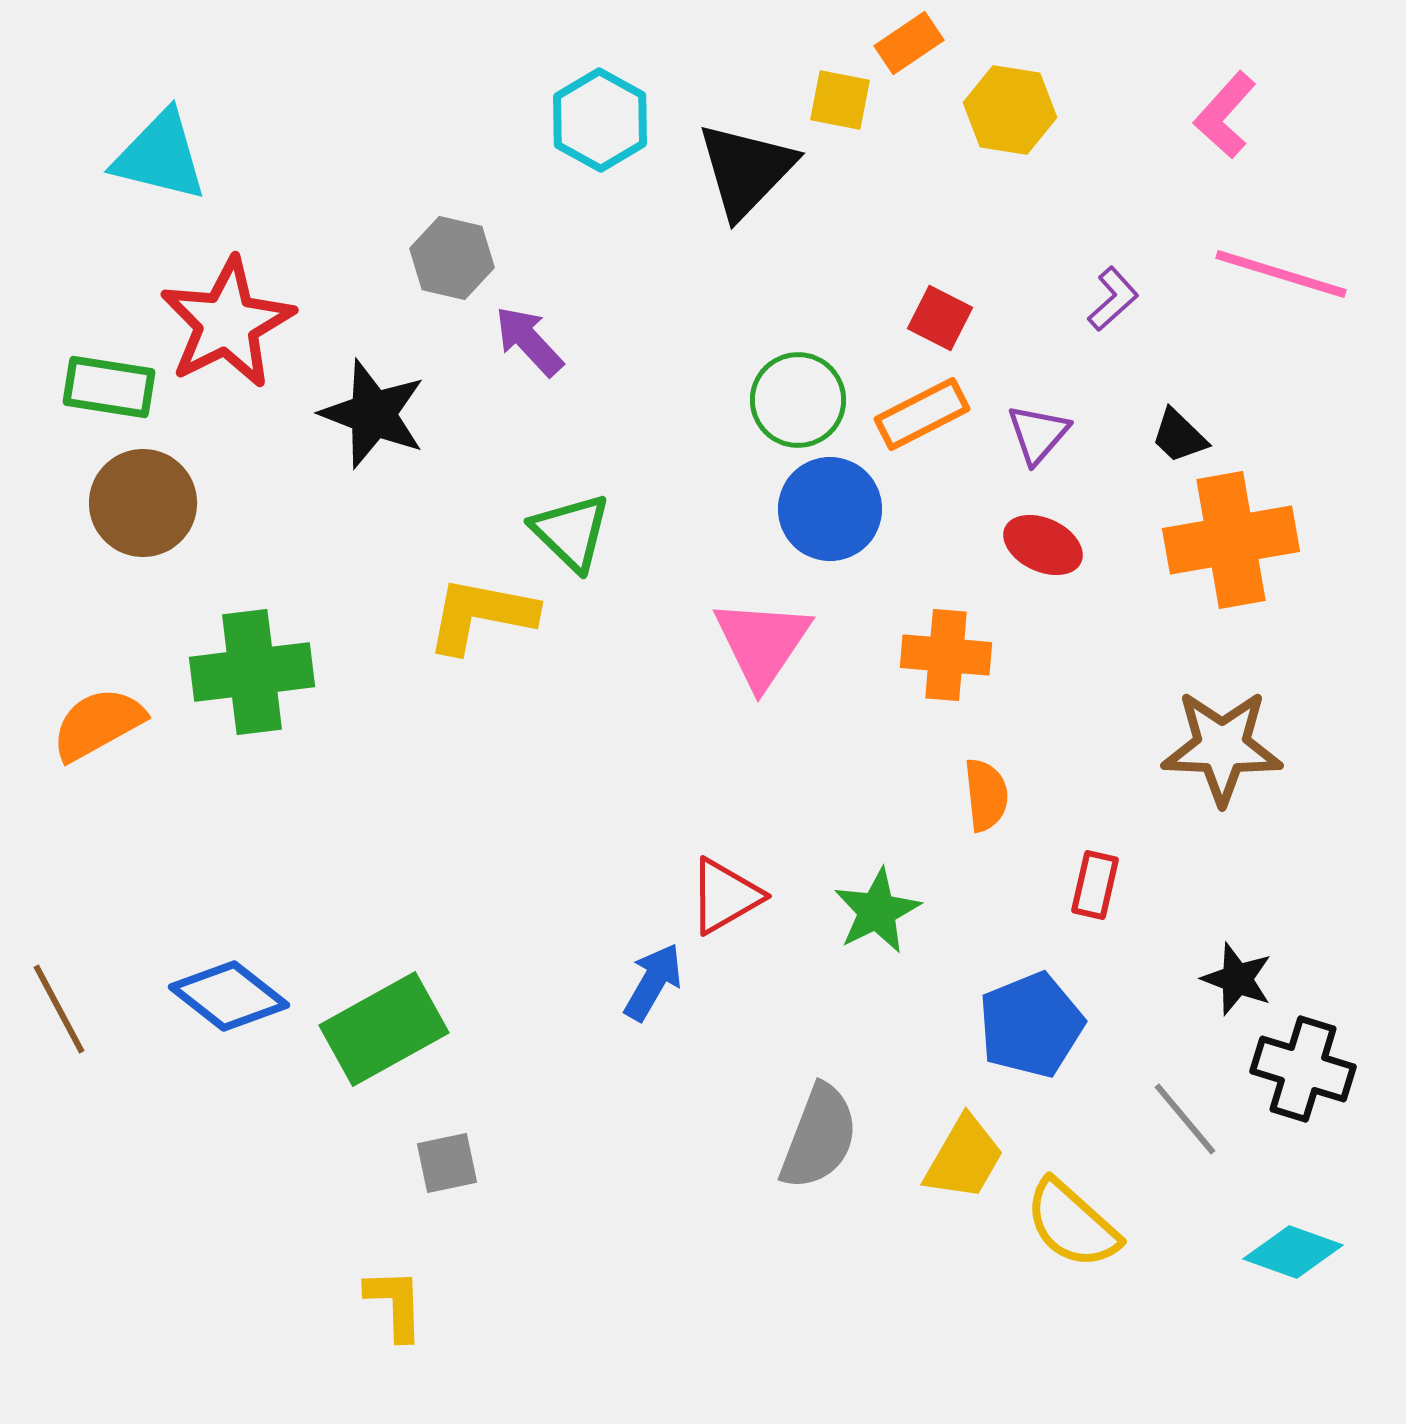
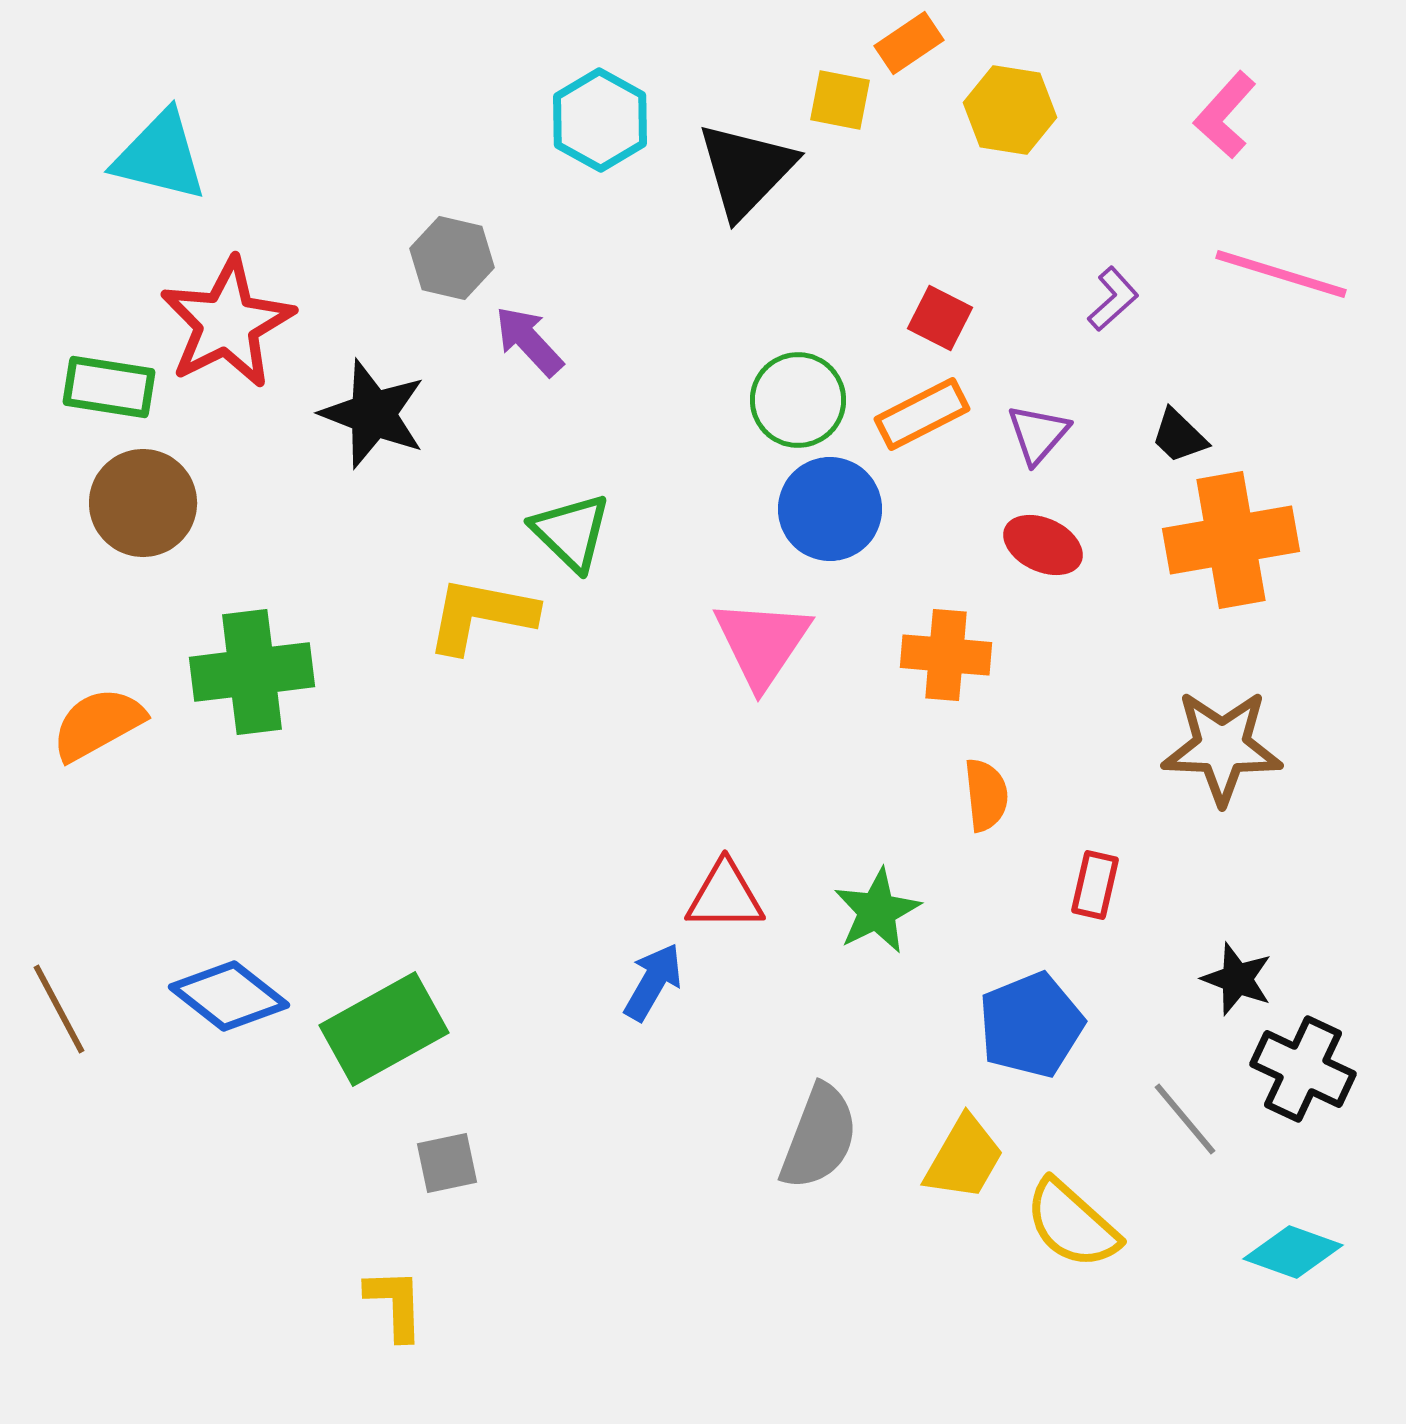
red triangle at (725, 896): rotated 30 degrees clockwise
black cross at (1303, 1069): rotated 8 degrees clockwise
